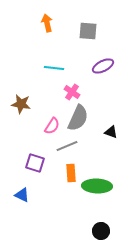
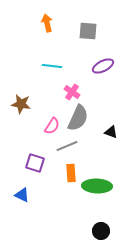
cyan line: moved 2 px left, 2 px up
